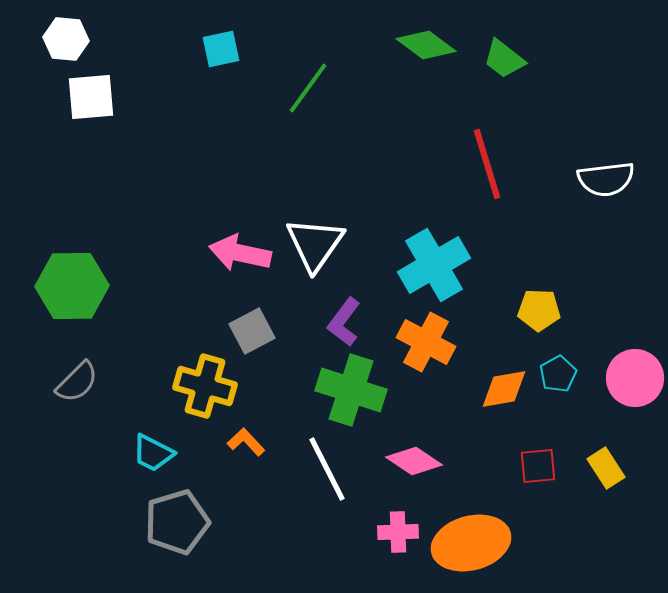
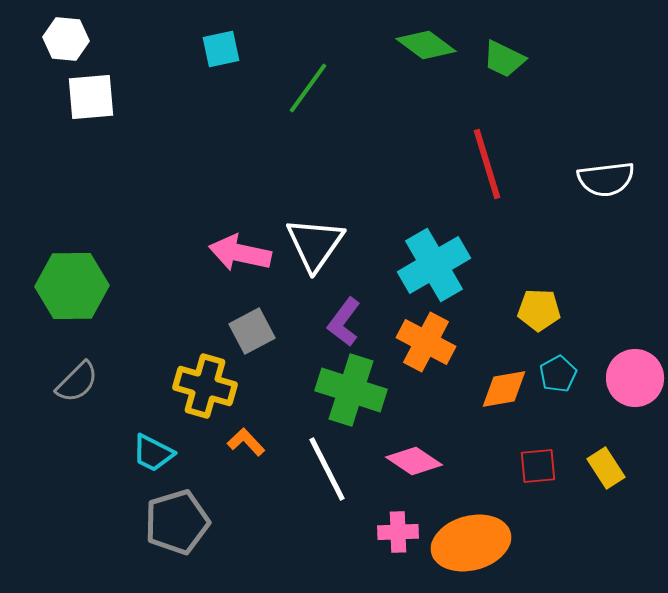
green trapezoid: rotated 12 degrees counterclockwise
